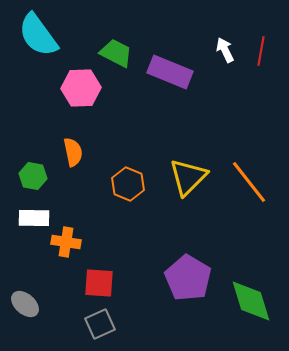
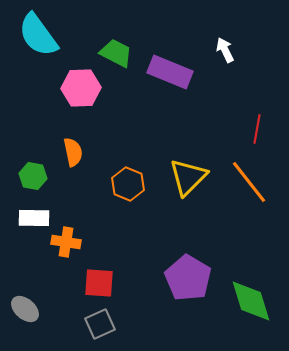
red line: moved 4 px left, 78 px down
gray ellipse: moved 5 px down
